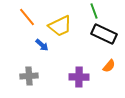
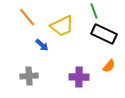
yellow trapezoid: moved 2 px right
